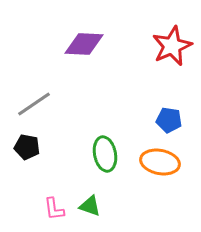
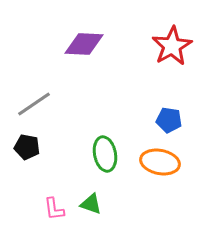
red star: rotated 6 degrees counterclockwise
green triangle: moved 1 px right, 2 px up
